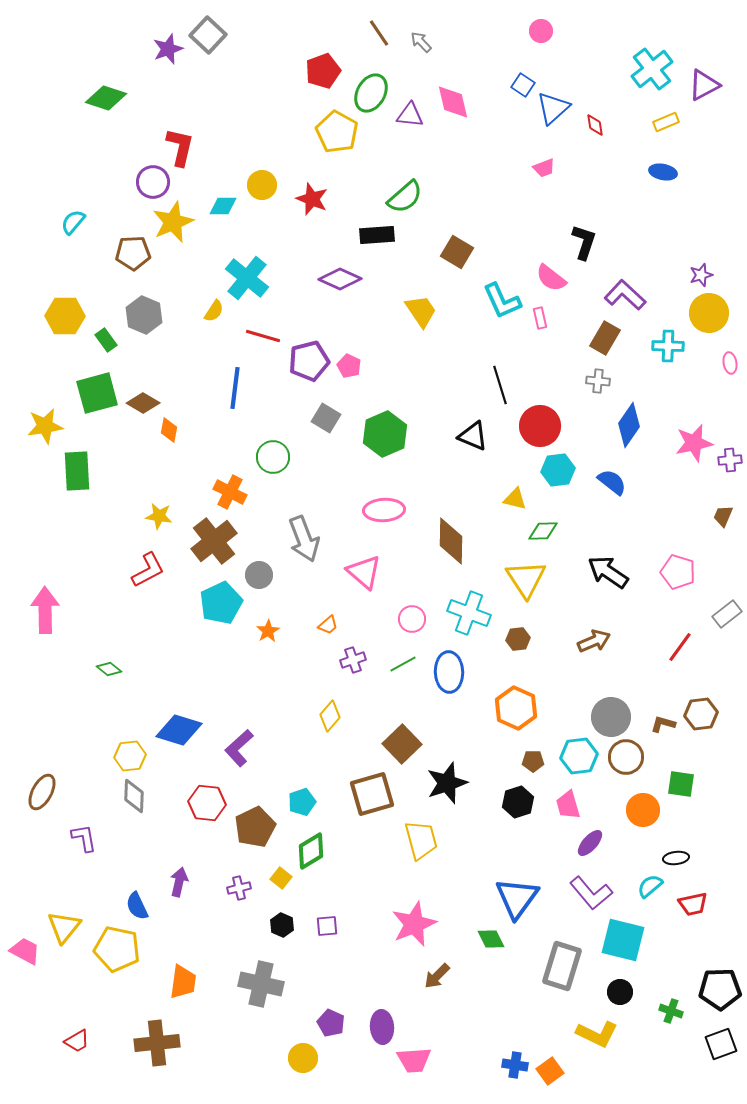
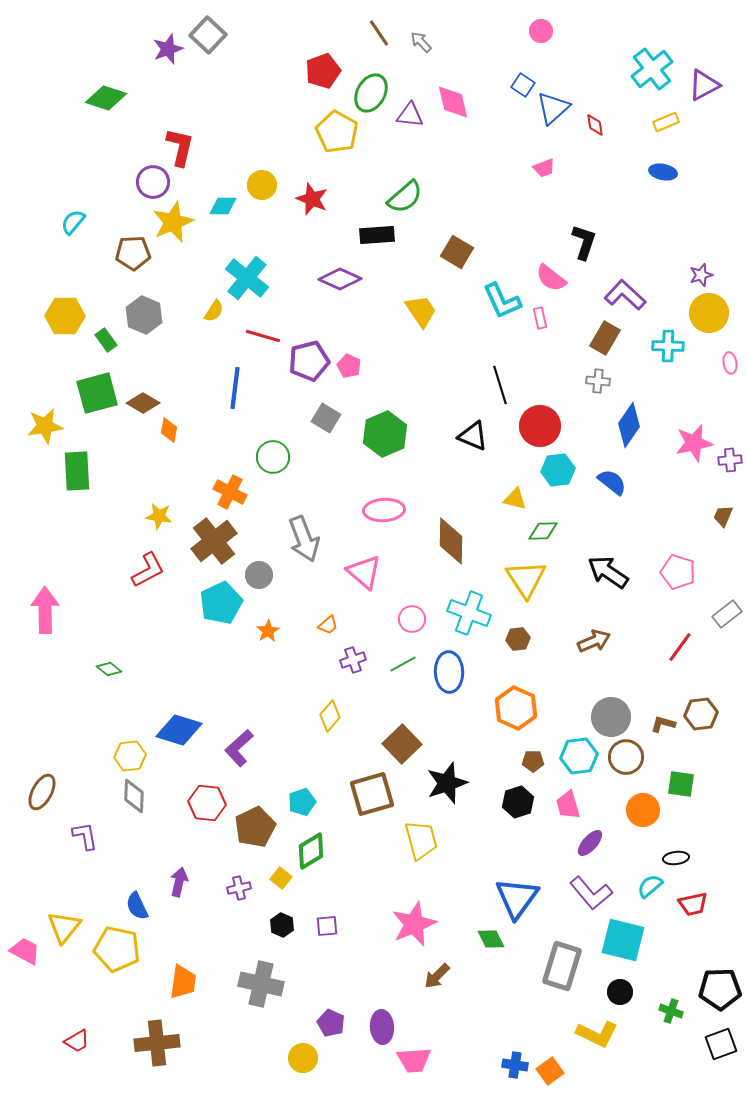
purple L-shape at (84, 838): moved 1 px right, 2 px up
